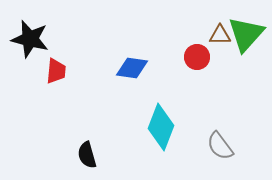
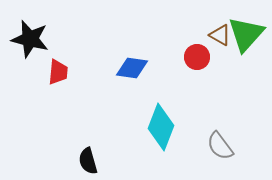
brown triangle: rotated 30 degrees clockwise
red trapezoid: moved 2 px right, 1 px down
black semicircle: moved 1 px right, 6 px down
